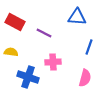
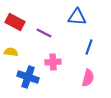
pink semicircle: moved 3 px right
